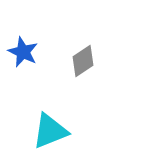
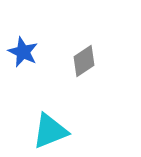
gray diamond: moved 1 px right
